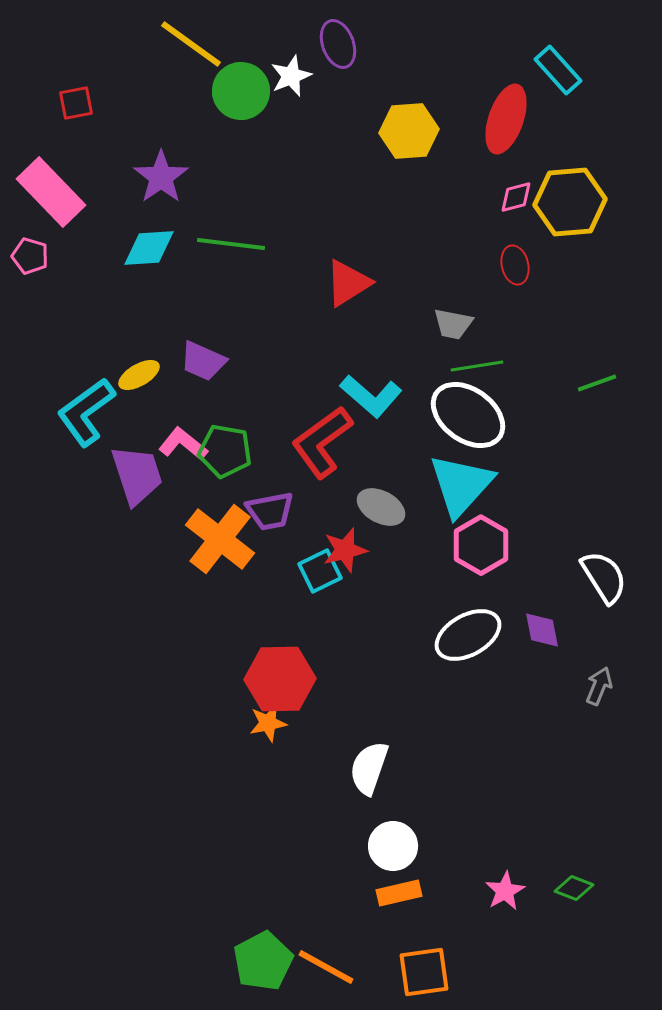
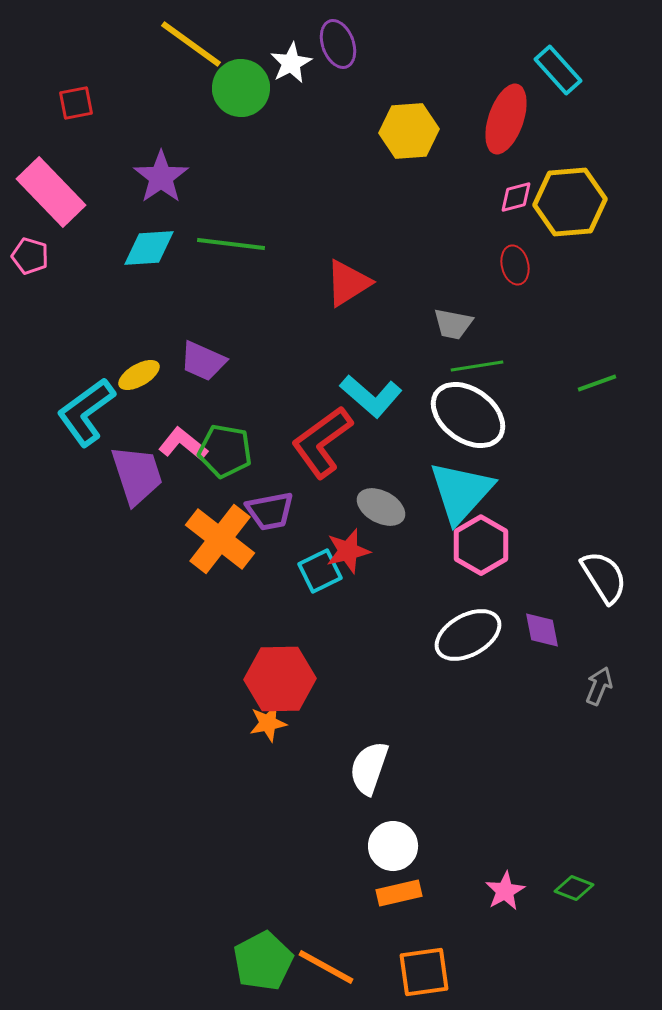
white star at (291, 76): moved 13 px up; rotated 6 degrees counterclockwise
green circle at (241, 91): moved 3 px up
cyan triangle at (461, 485): moved 7 px down
red star at (345, 550): moved 3 px right, 1 px down
